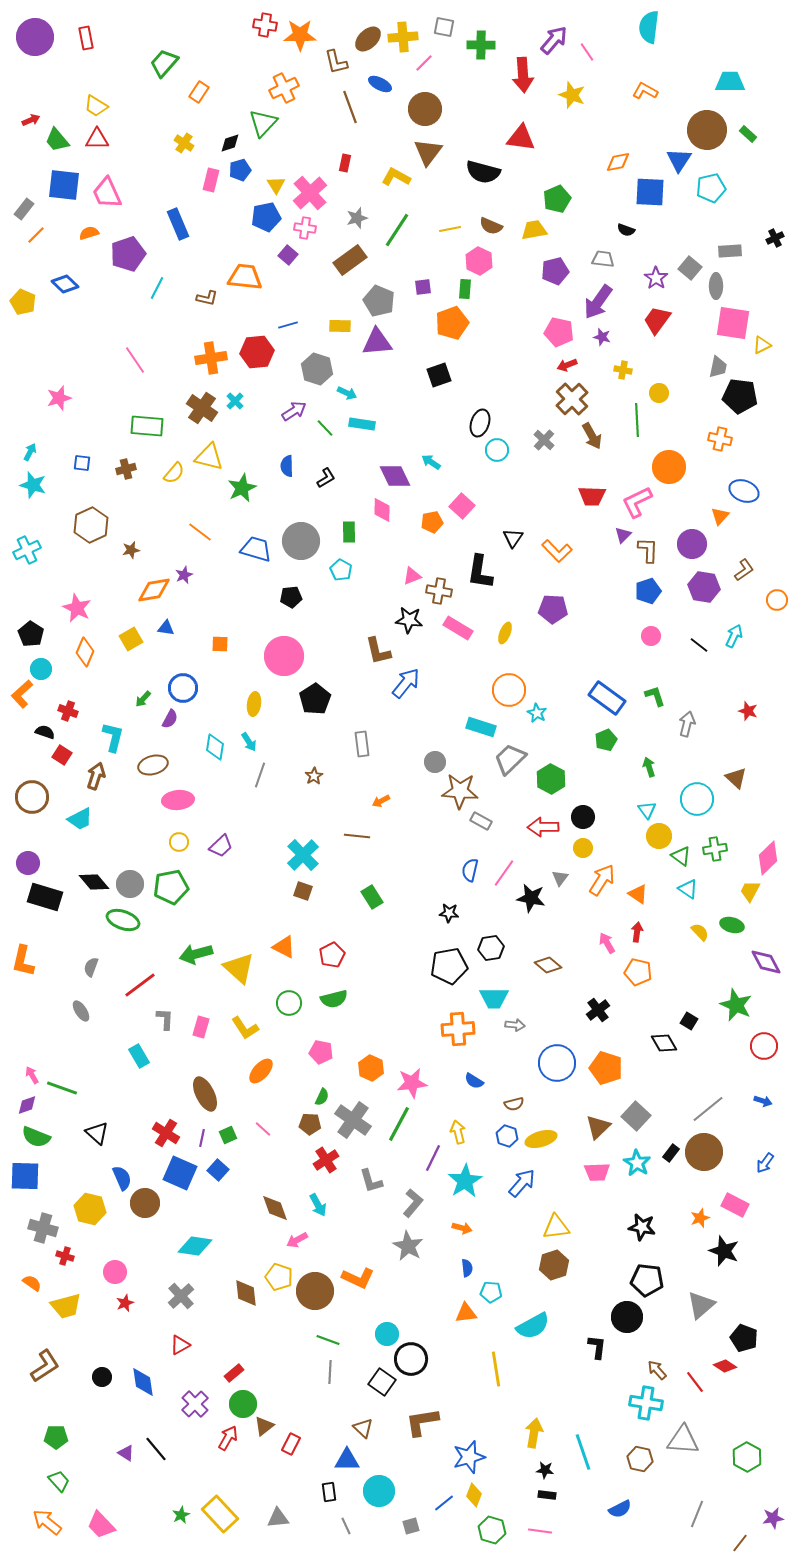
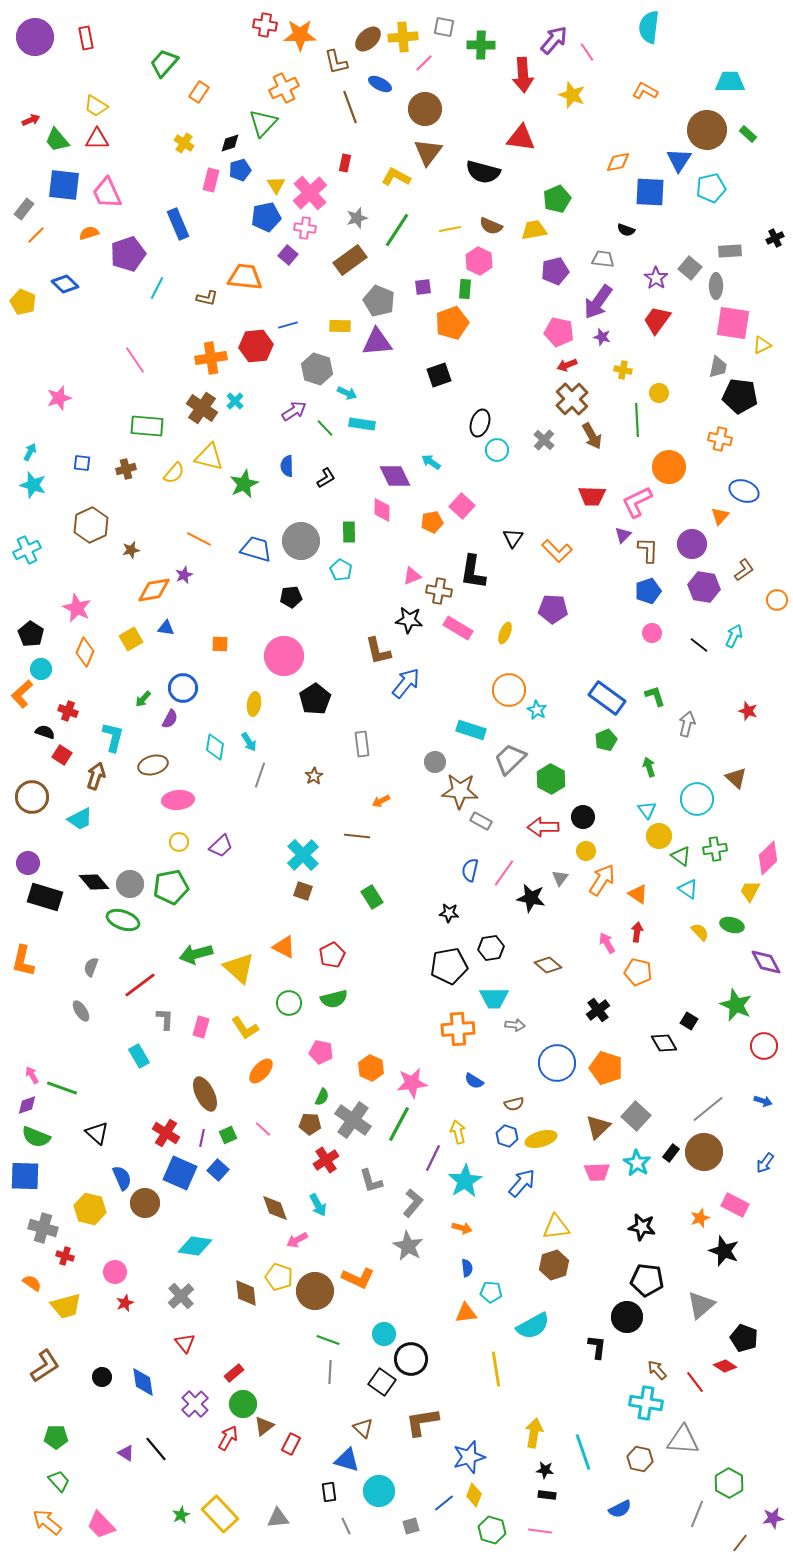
red hexagon at (257, 352): moved 1 px left, 6 px up
green star at (242, 488): moved 2 px right, 4 px up
orange line at (200, 532): moved 1 px left, 7 px down; rotated 10 degrees counterclockwise
black L-shape at (480, 572): moved 7 px left
pink circle at (651, 636): moved 1 px right, 3 px up
cyan star at (537, 713): moved 3 px up
cyan rectangle at (481, 727): moved 10 px left, 3 px down
yellow circle at (583, 848): moved 3 px right, 3 px down
cyan circle at (387, 1334): moved 3 px left
red triangle at (180, 1345): moved 5 px right, 2 px up; rotated 40 degrees counterclockwise
green hexagon at (747, 1457): moved 18 px left, 26 px down
blue triangle at (347, 1460): rotated 16 degrees clockwise
